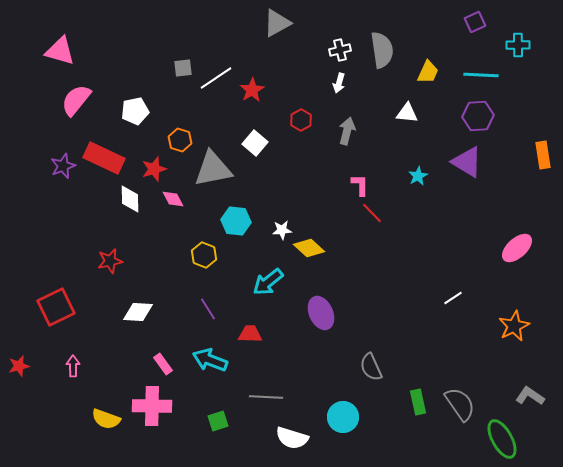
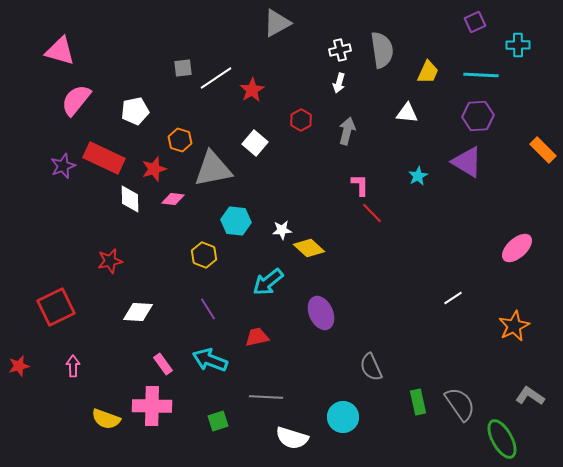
orange rectangle at (543, 155): moved 5 px up; rotated 36 degrees counterclockwise
pink diamond at (173, 199): rotated 55 degrees counterclockwise
red trapezoid at (250, 334): moved 7 px right, 3 px down; rotated 15 degrees counterclockwise
